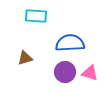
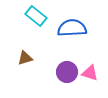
cyan rectangle: rotated 35 degrees clockwise
blue semicircle: moved 2 px right, 15 px up
purple circle: moved 2 px right
